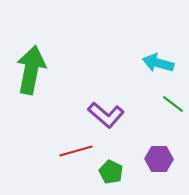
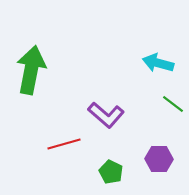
red line: moved 12 px left, 7 px up
